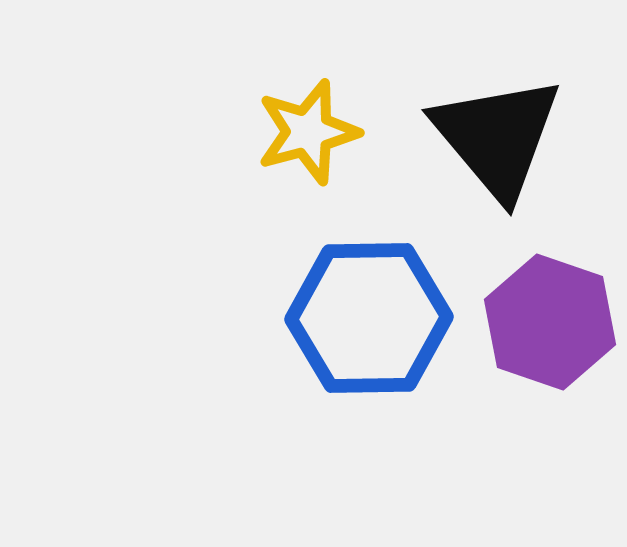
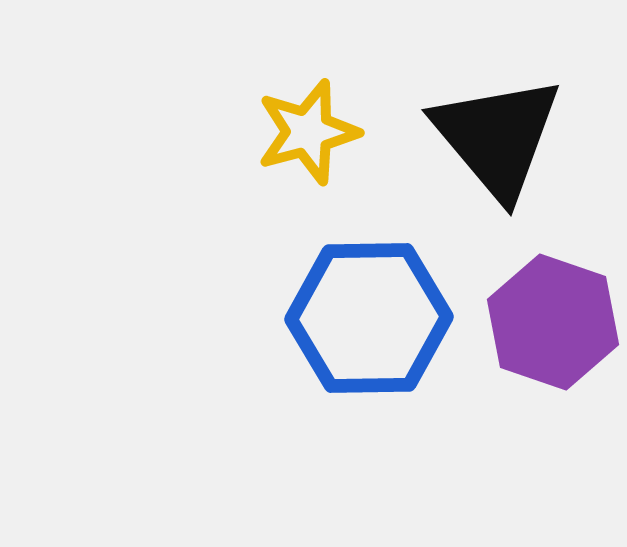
purple hexagon: moved 3 px right
